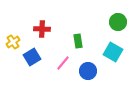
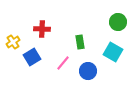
green rectangle: moved 2 px right, 1 px down
